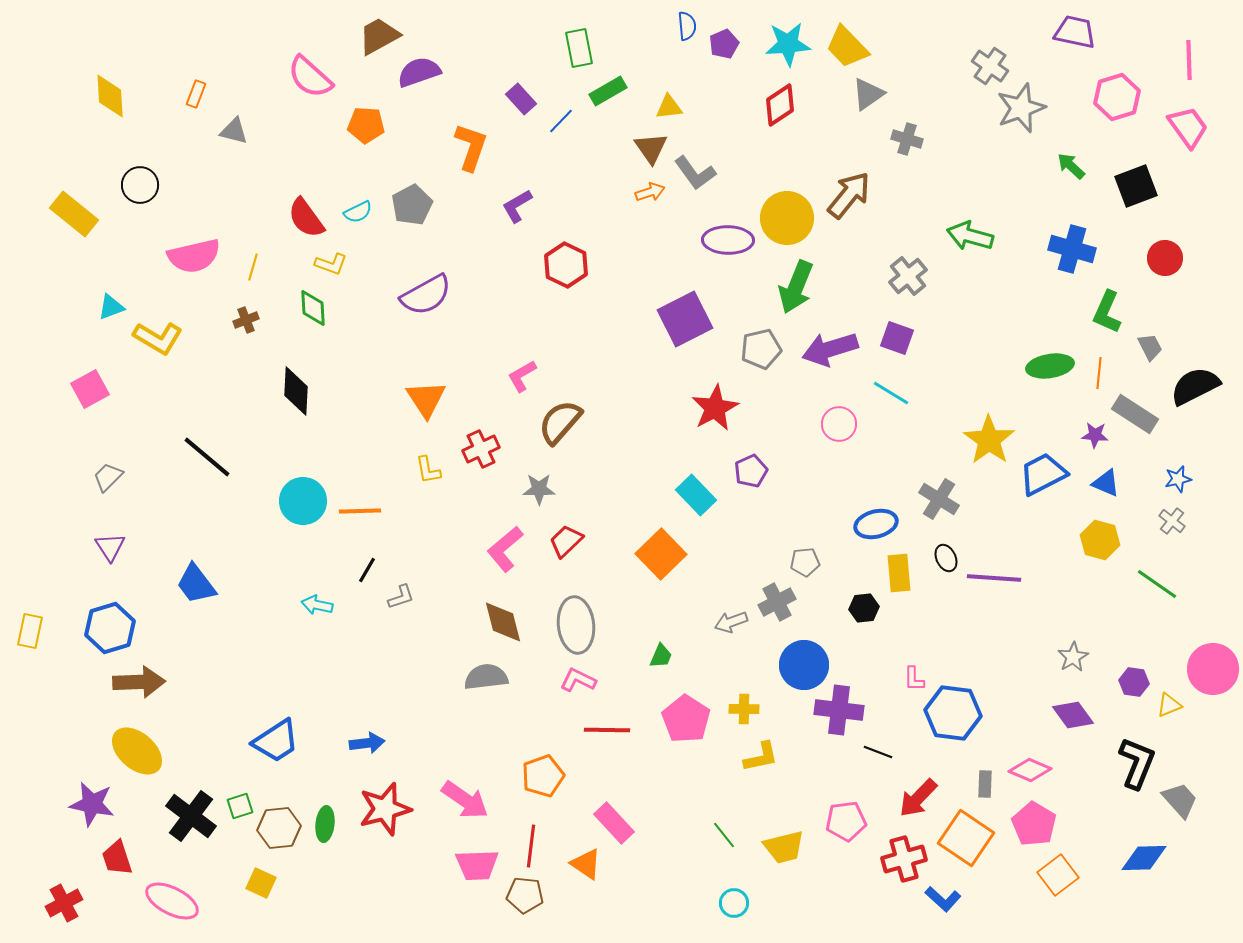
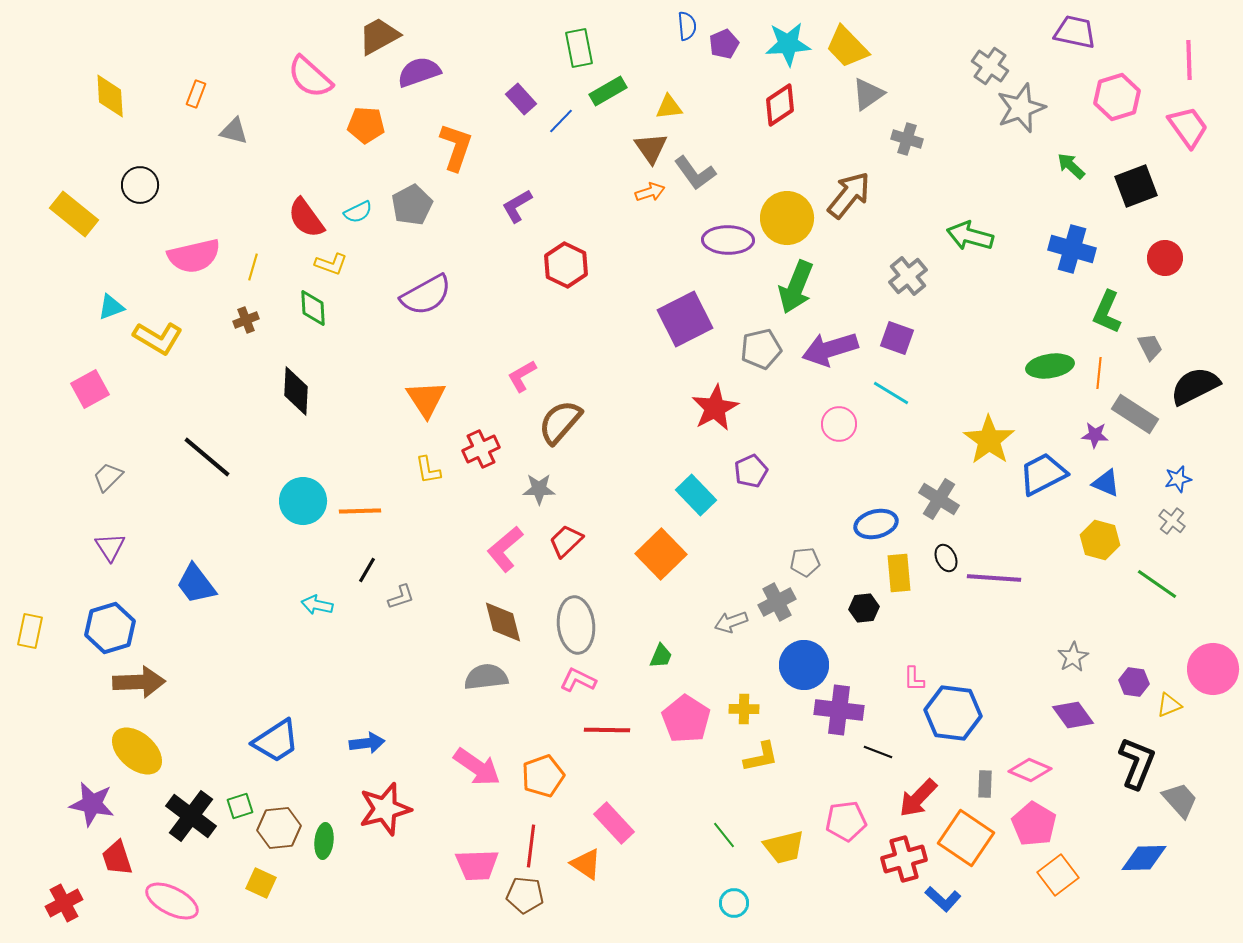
orange L-shape at (471, 147): moved 15 px left
pink arrow at (465, 800): moved 12 px right, 33 px up
green ellipse at (325, 824): moved 1 px left, 17 px down
